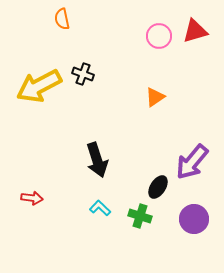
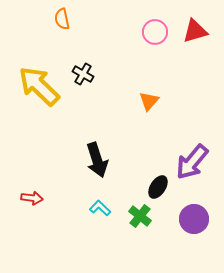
pink circle: moved 4 px left, 4 px up
black cross: rotated 10 degrees clockwise
yellow arrow: rotated 72 degrees clockwise
orange triangle: moved 6 px left, 4 px down; rotated 15 degrees counterclockwise
green cross: rotated 20 degrees clockwise
